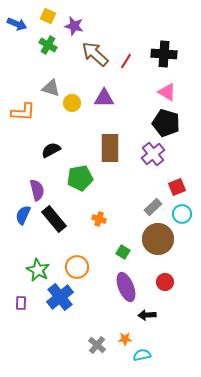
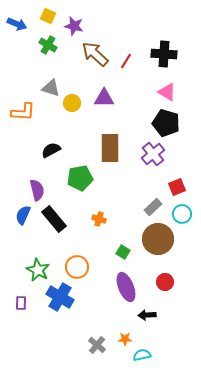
blue cross: rotated 20 degrees counterclockwise
